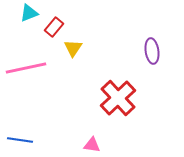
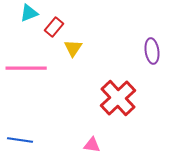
pink line: rotated 12 degrees clockwise
